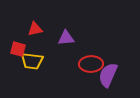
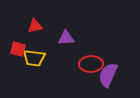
red triangle: moved 3 px up
yellow trapezoid: moved 2 px right, 3 px up
